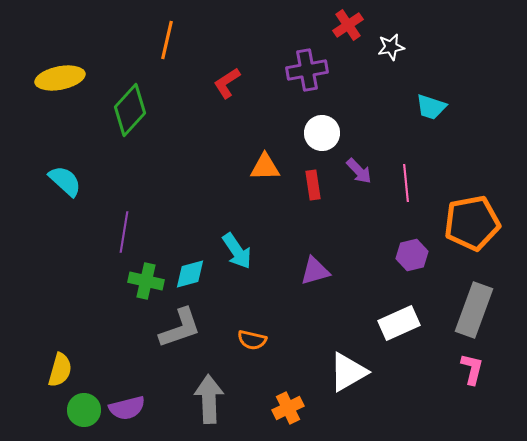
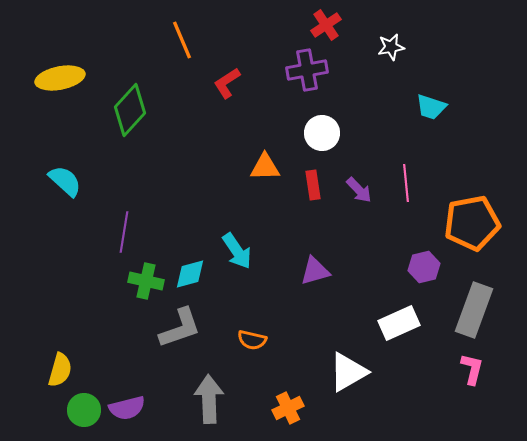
red cross: moved 22 px left
orange line: moved 15 px right; rotated 36 degrees counterclockwise
purple arrow: moved 19 px down
purple hexagon: moved 12 px right, 12 px down
